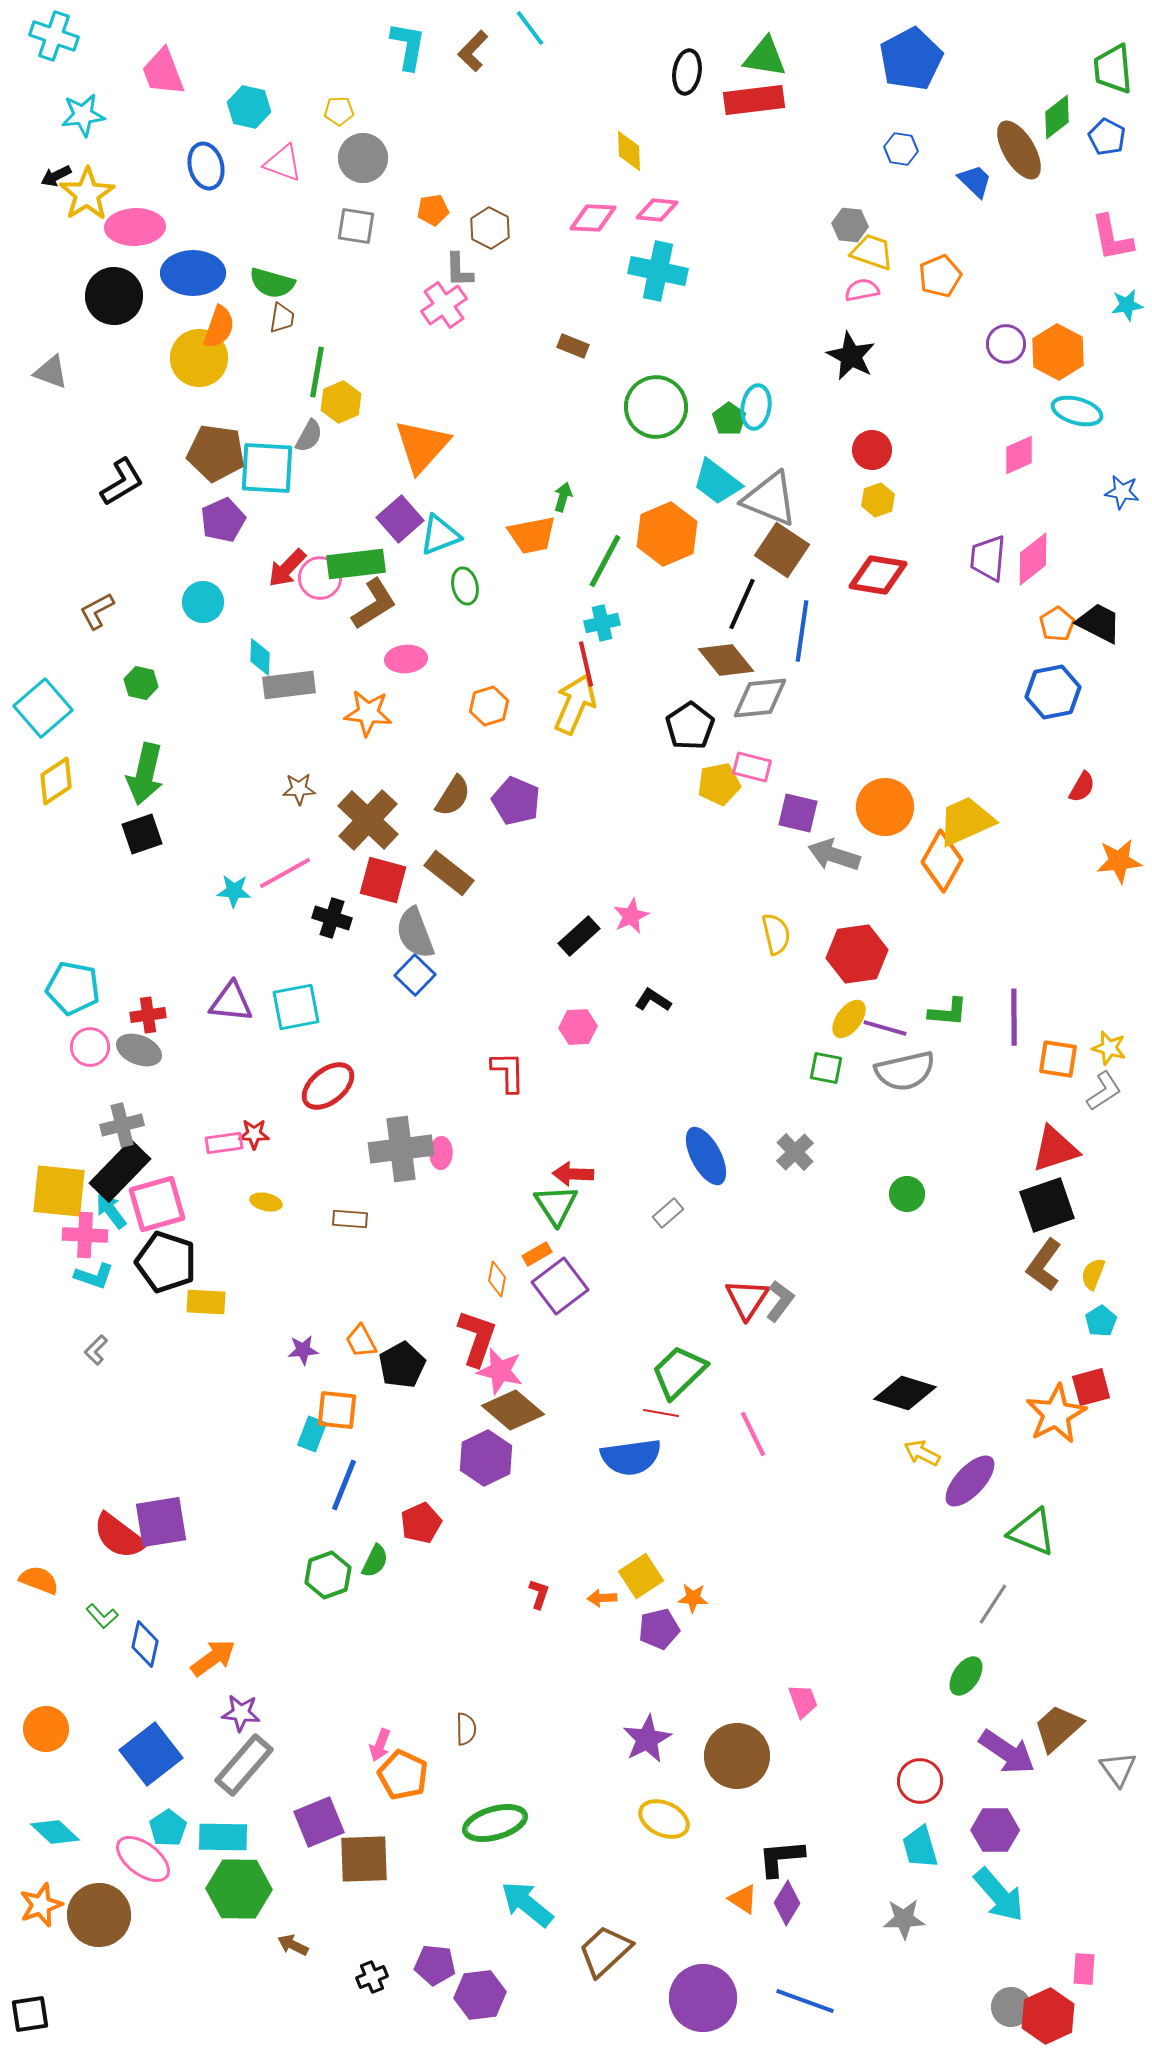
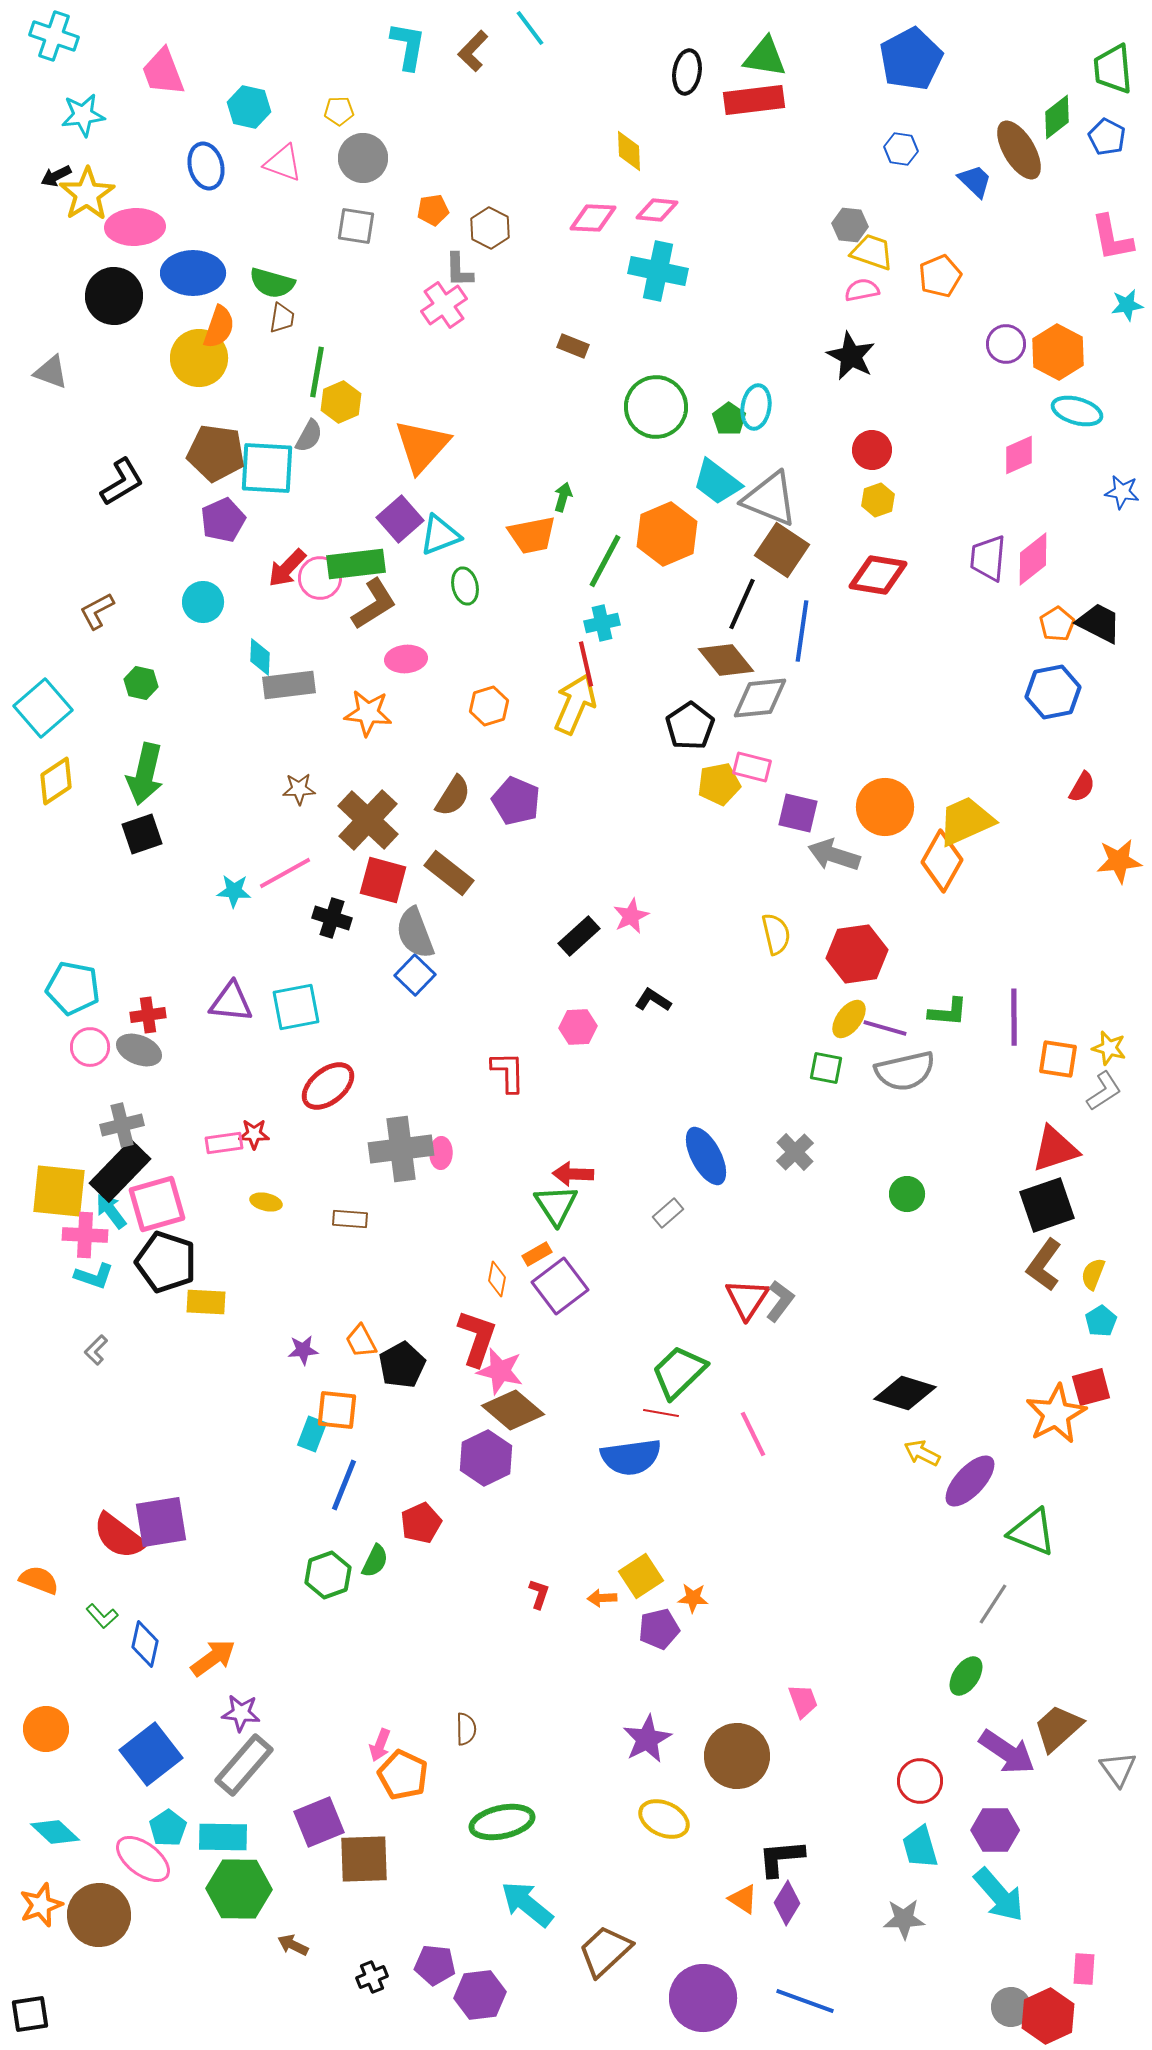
green ellipse at (495, 1823): moved 7 px right, 1 px up; rotated 4 degrees clockwise
